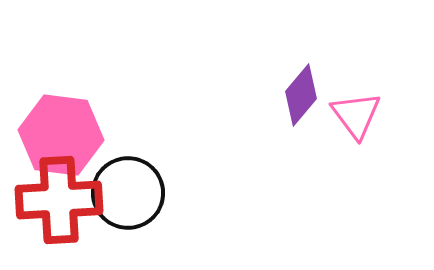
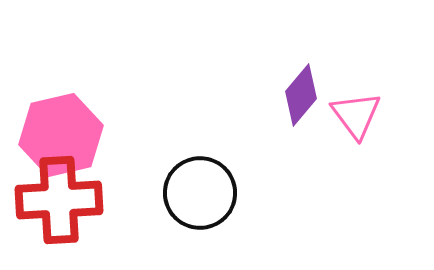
pink hexagon: rotated 20 degrees counterclockwise
black circle: moved 72 px right
